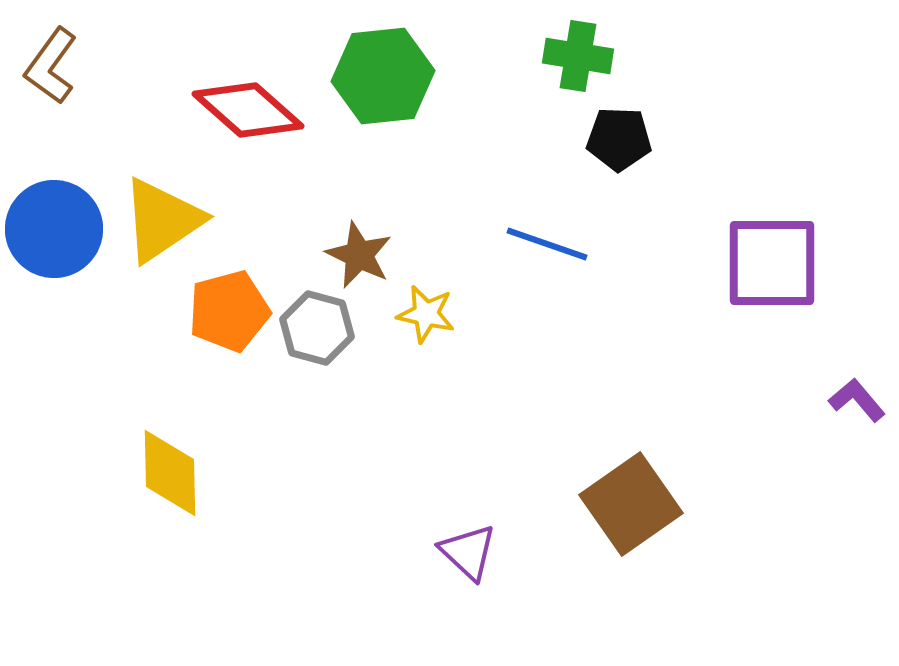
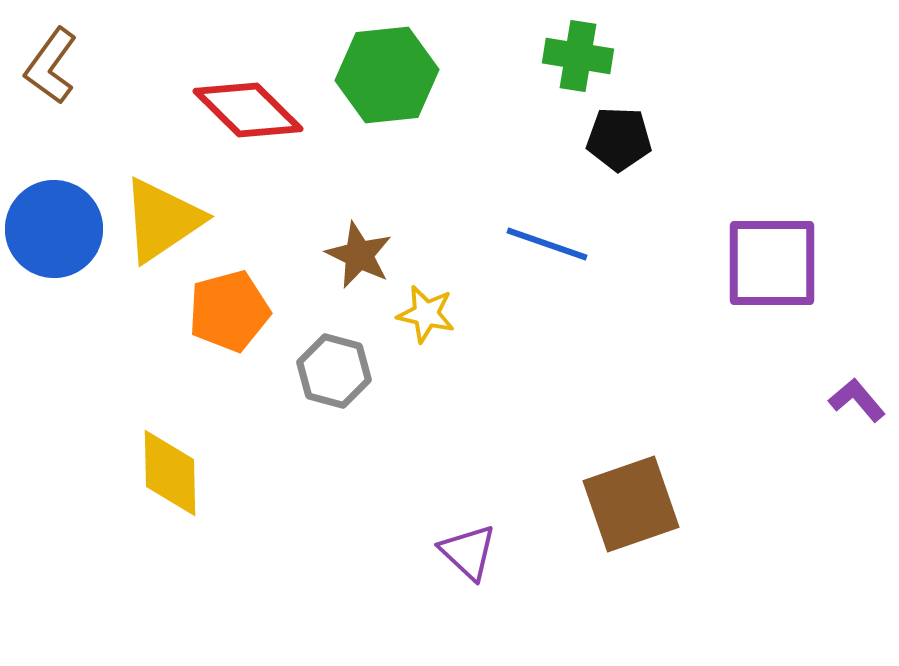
green hexagon: moved 4 px right, 1 px up
red diamond: rotated 3 degrees clockwise
gray hexagon: moved 17 px right, 43 px down
brown square: rotated 16 degrees clockwise
